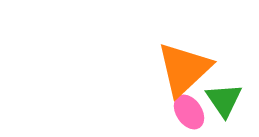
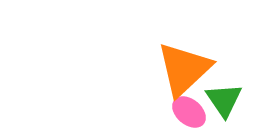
pink ellipse: rotated 16 degrees counterclockwise
